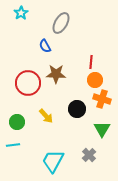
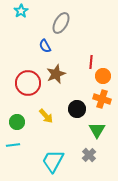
cyan star: moved 2 px up
brown star: rotated 24 degrees counterclockwise
orange circle: moved 8 px right, 4 px up
green triangle: moved 5 px left, 1 px down
